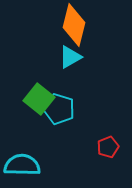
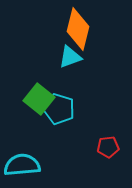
orange diamond: moved 4 px right, 4 px down
cyan triangle: rotated 10 degrees clockwise
red pentagon: rotated 15 degrees clockwise
cyan semicircle: rotated 6 degrees counterclockwise
